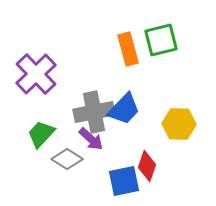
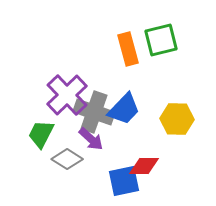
purple cross: moved 31 px right, 21 px down
gray cross: rotated 30 degrees clockwise
yellow hexagon: moved 2 px left, 5 px up
green trapezoid: rotated 16 degrees counterclockwise
red diamond: moved 3 px left; rotated 72 degrees clockwise
